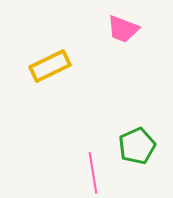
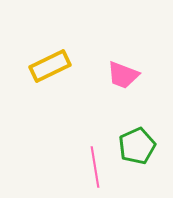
pink trapezoid: moved 46 px down
pink line: moved 2 px right, 6 px up
